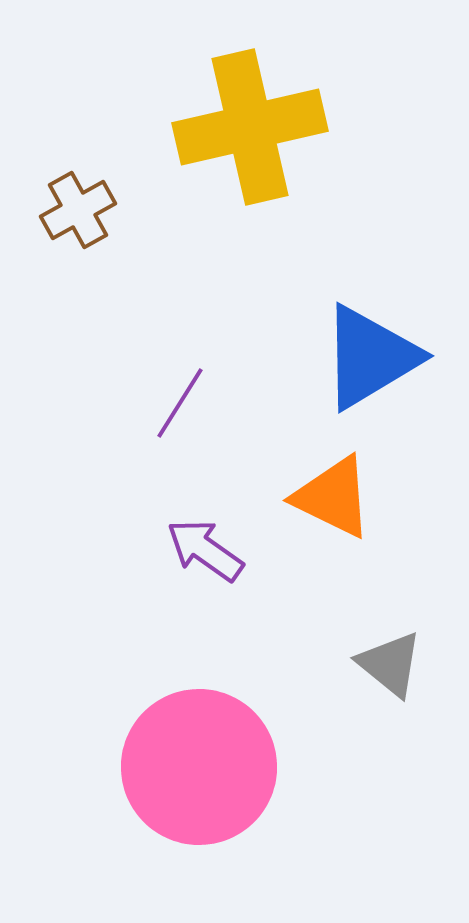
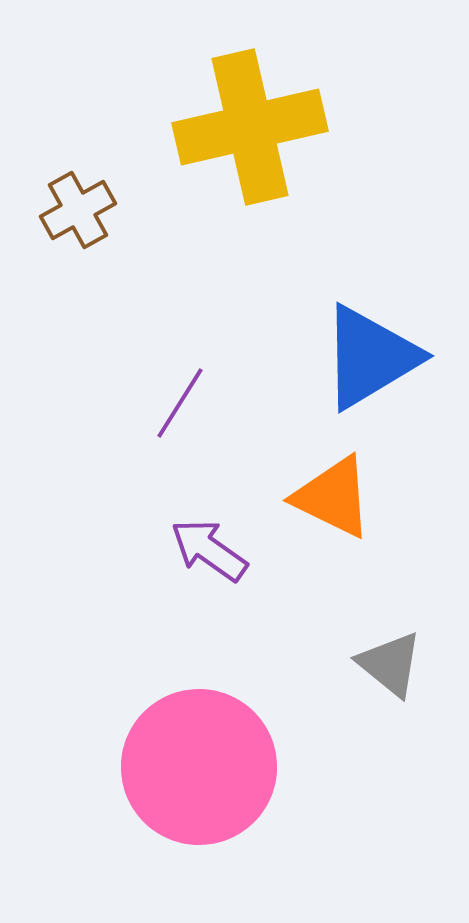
purple arrow: moved 4 px right
